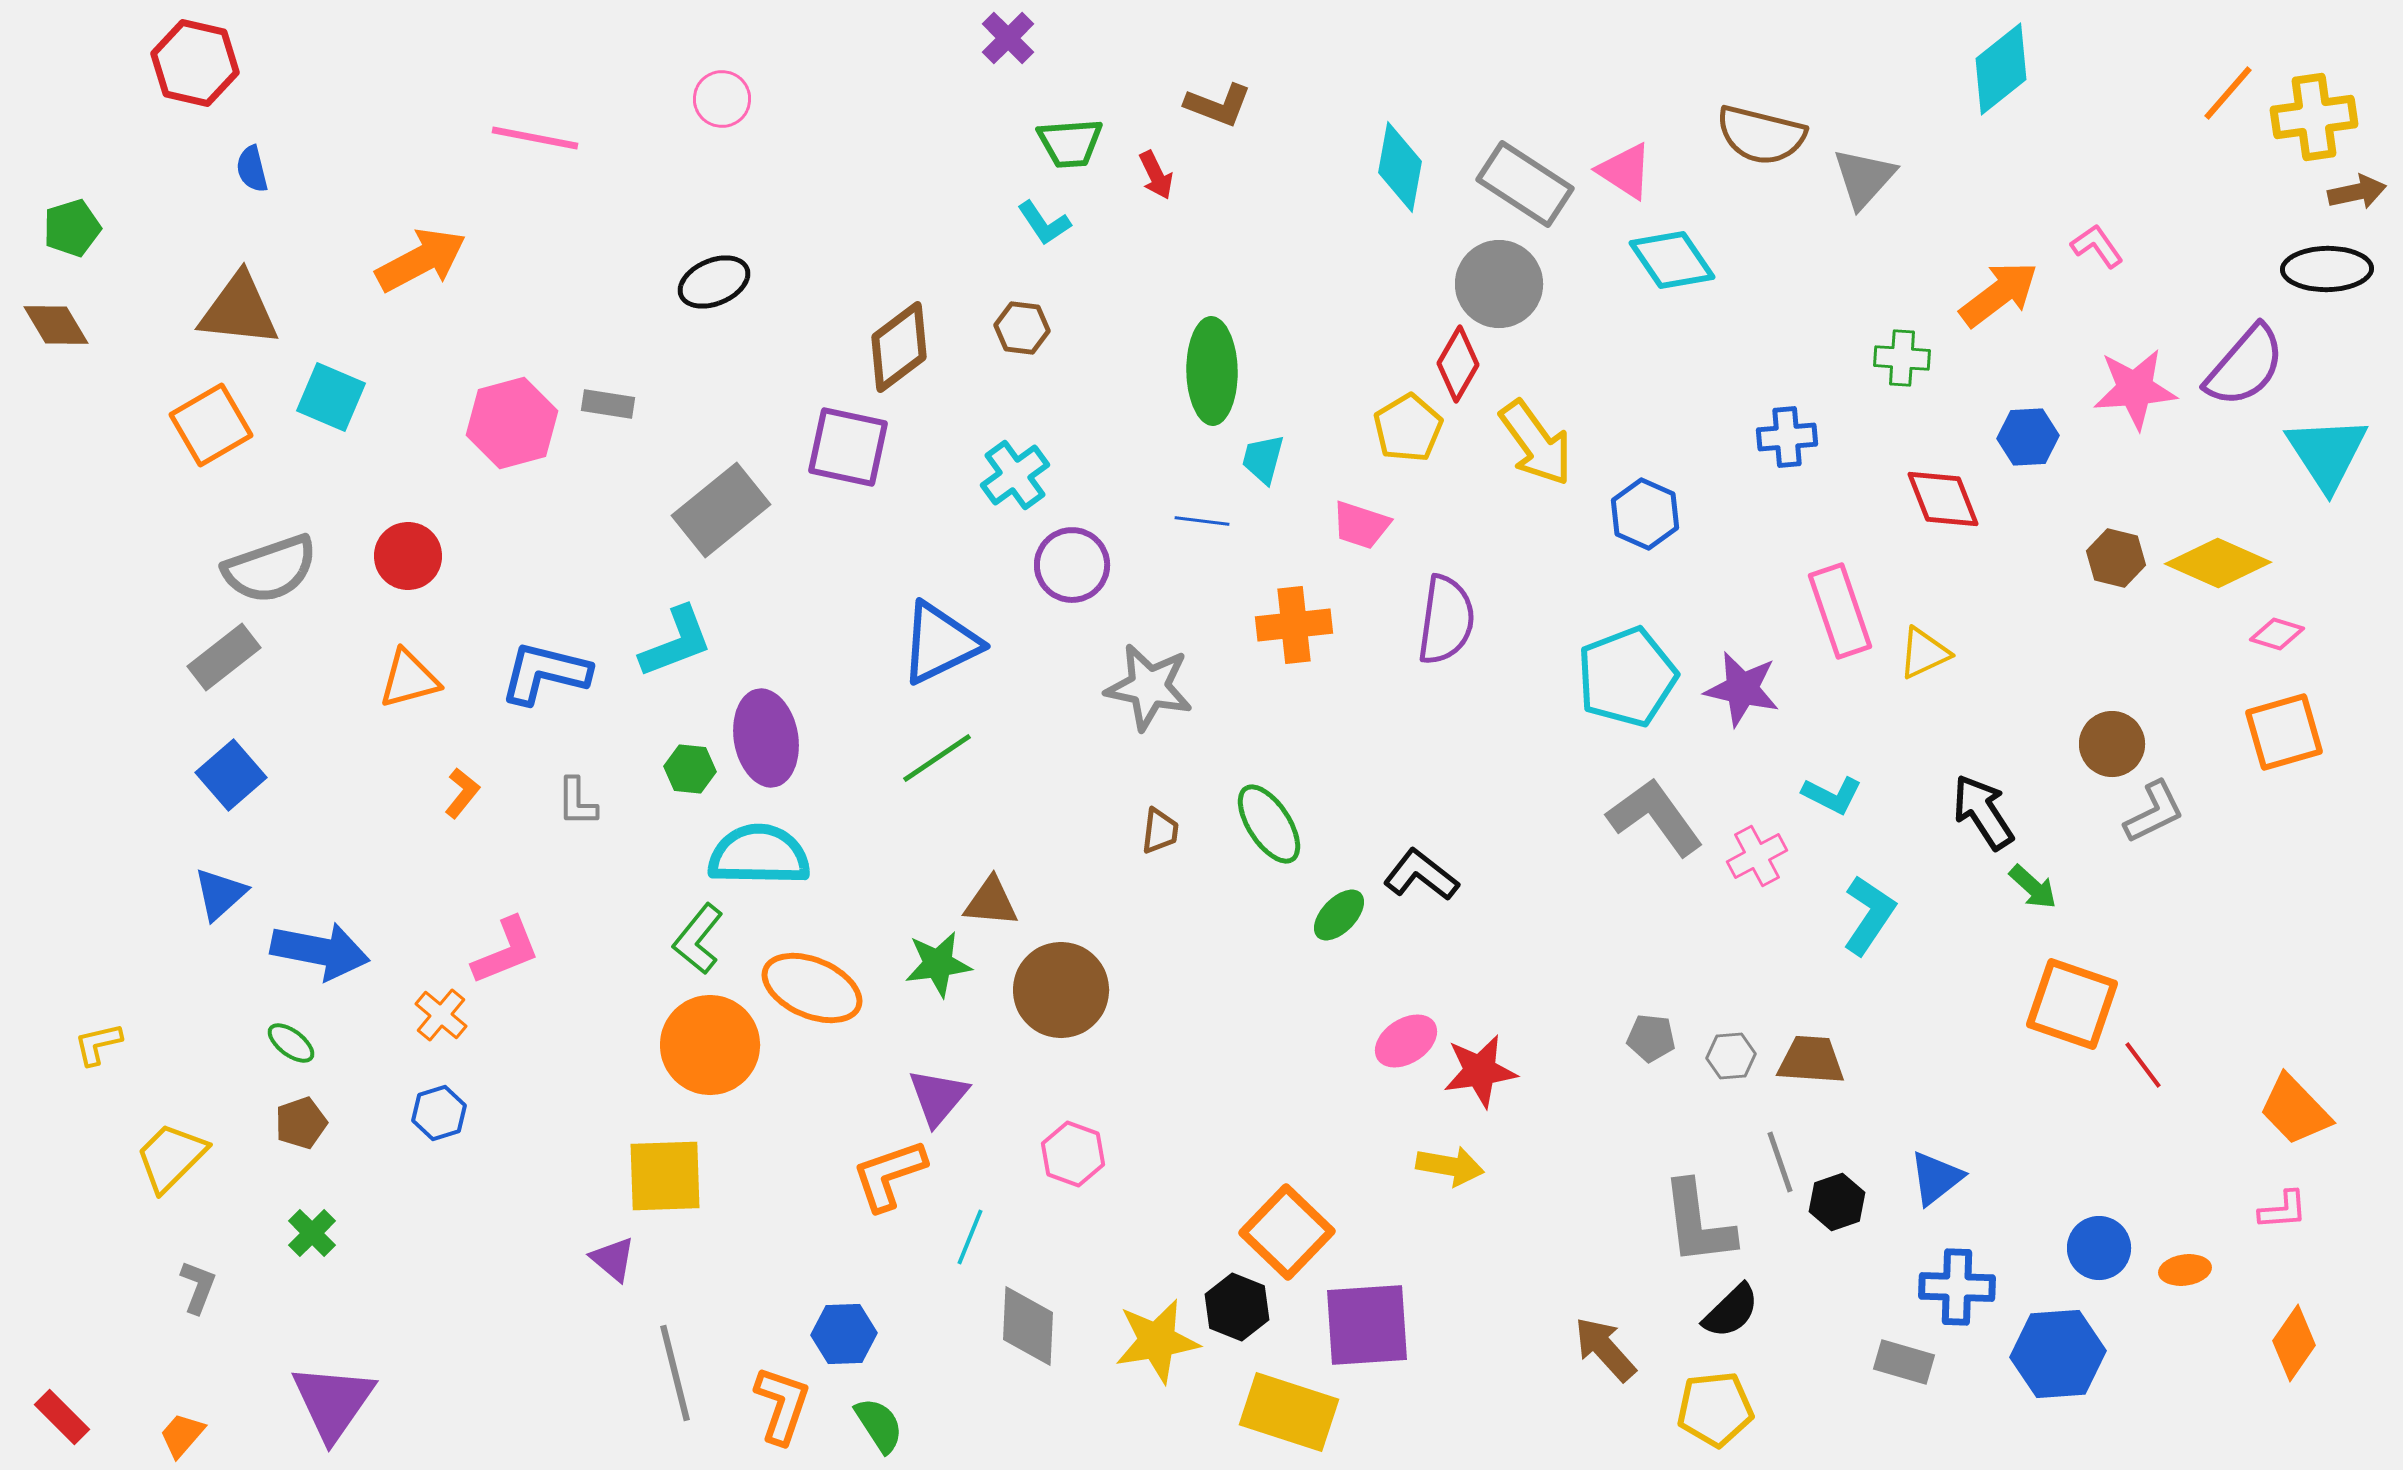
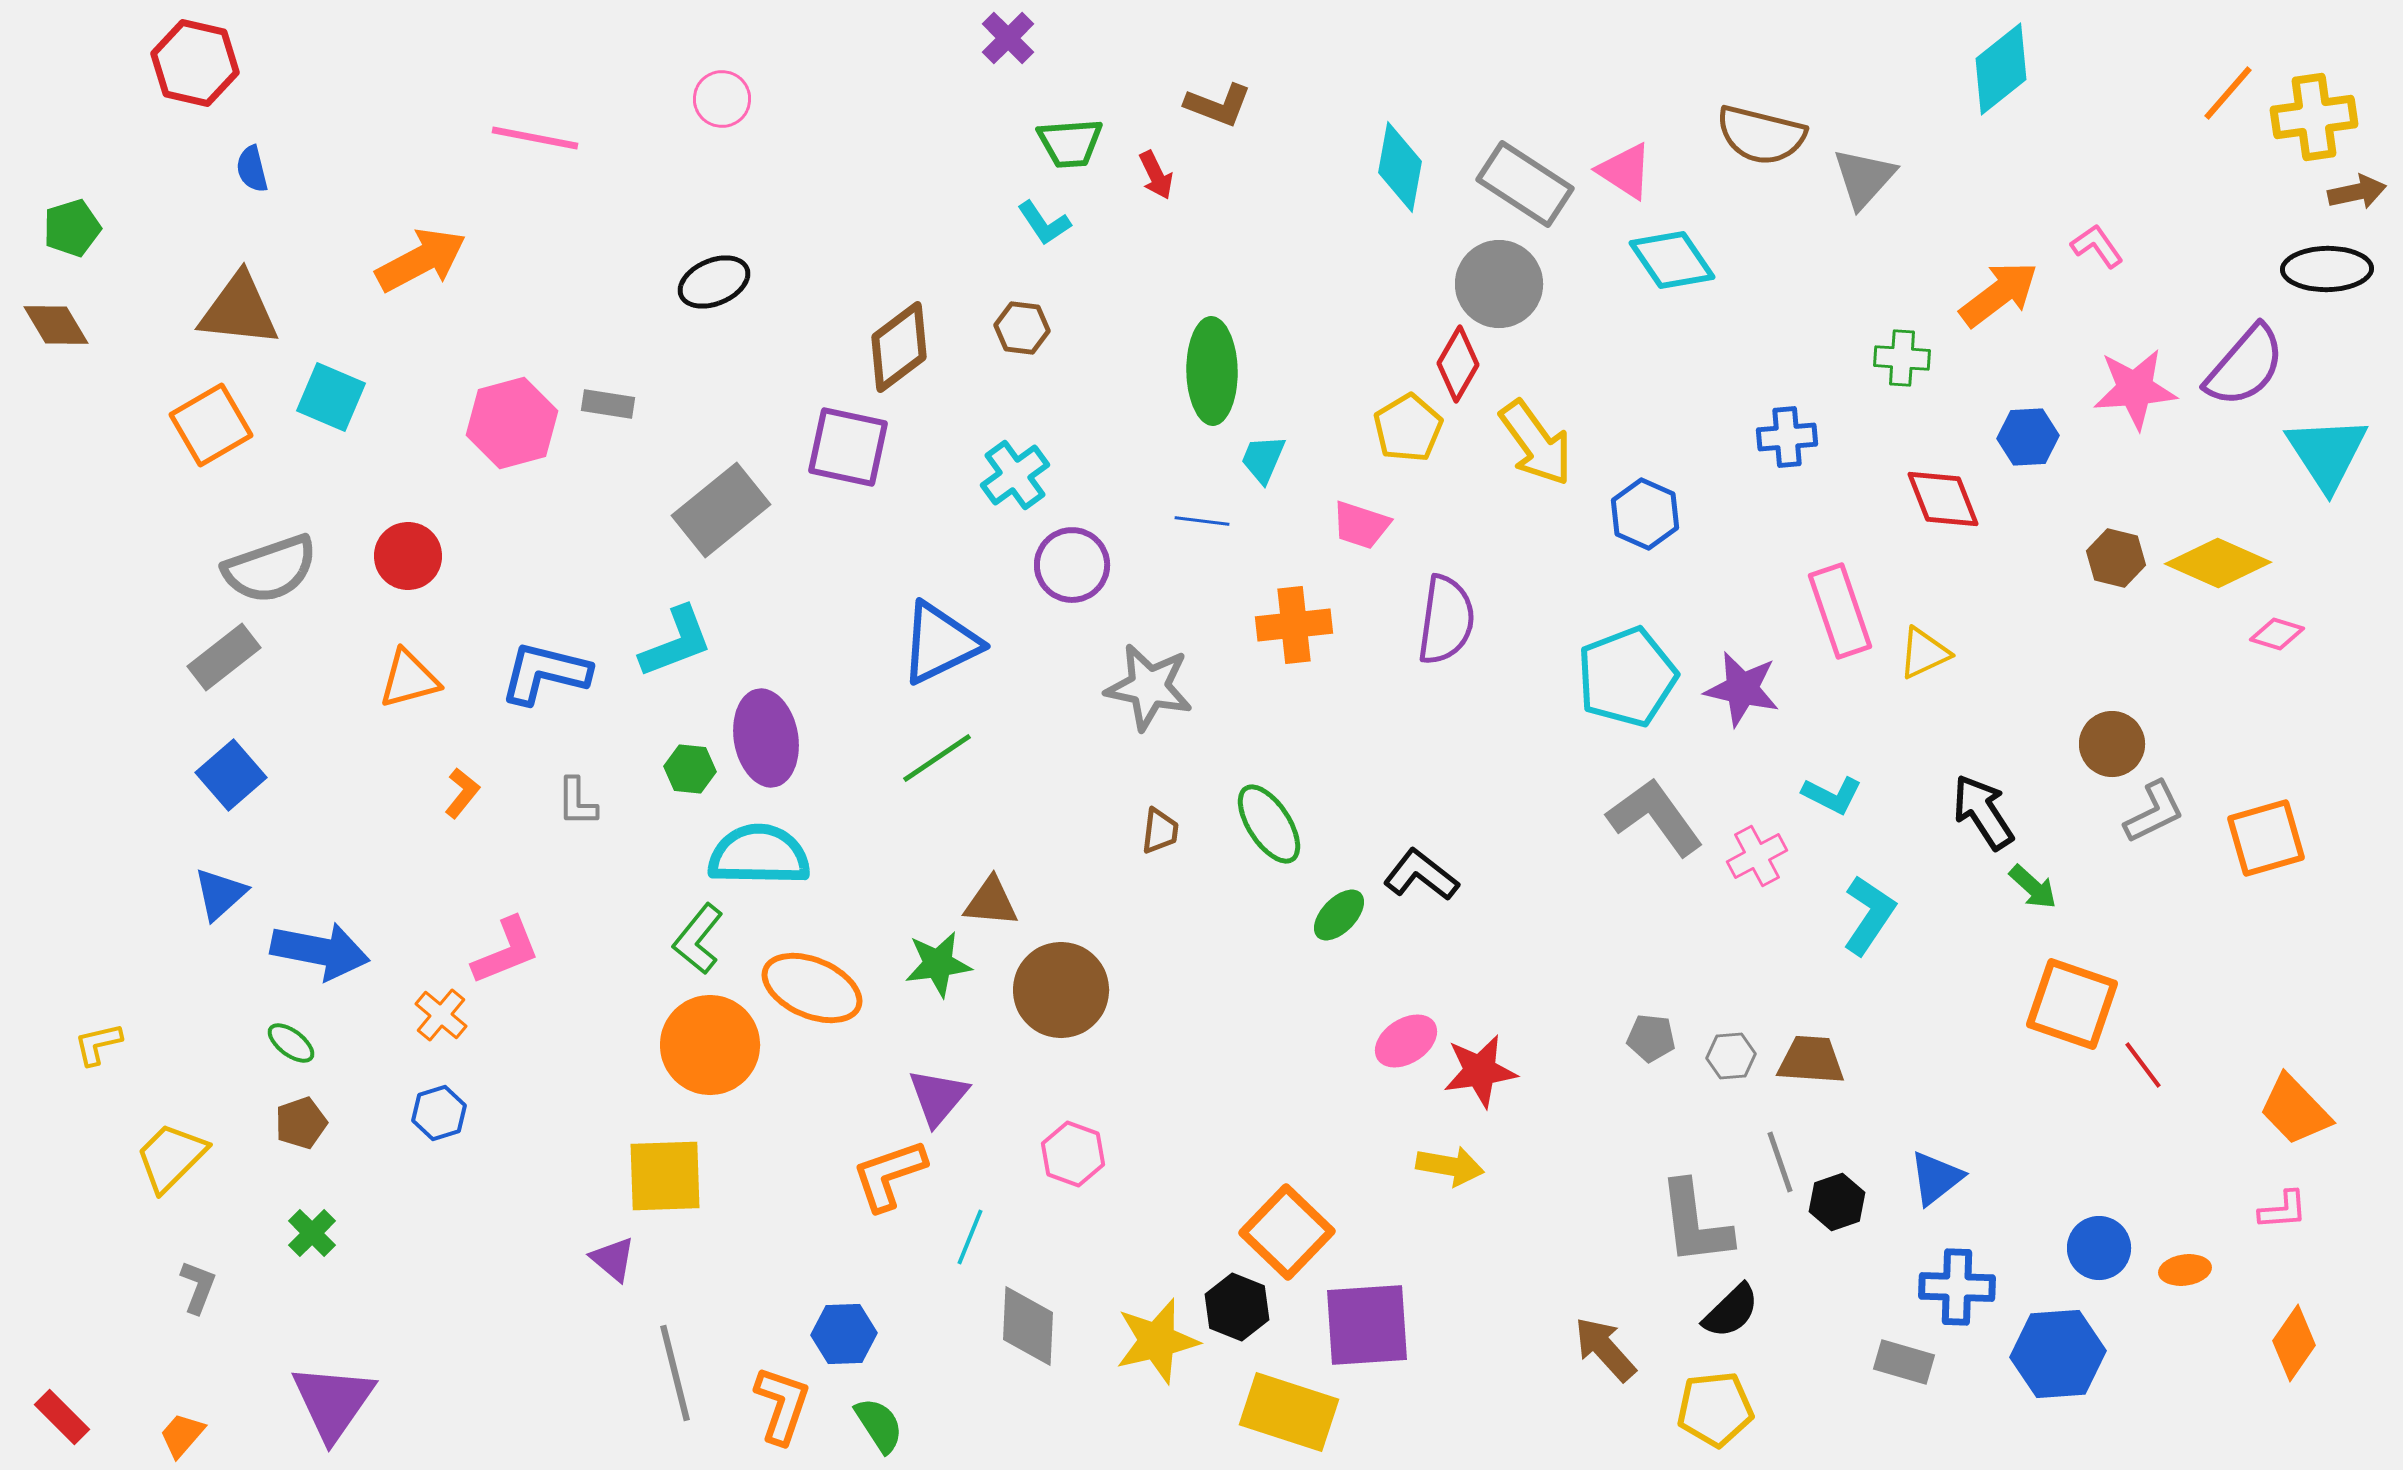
cyan trapezoid at (1263, 459): rotated 8 degrees clockwise
orange square at (2284, 732): moved 18 px left, 106 px down
gray L-shape at (1698, 1223): moved 3 px left
yellow star at (1157, 1341): rotated 4 degrees counterclockwise
